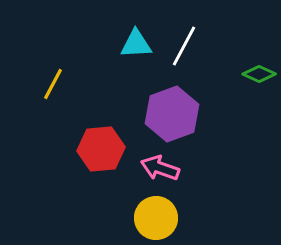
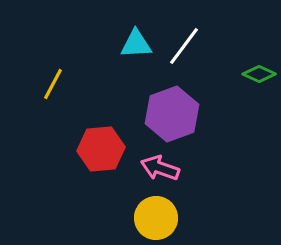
white line: rotated 9 degrees clockwise
